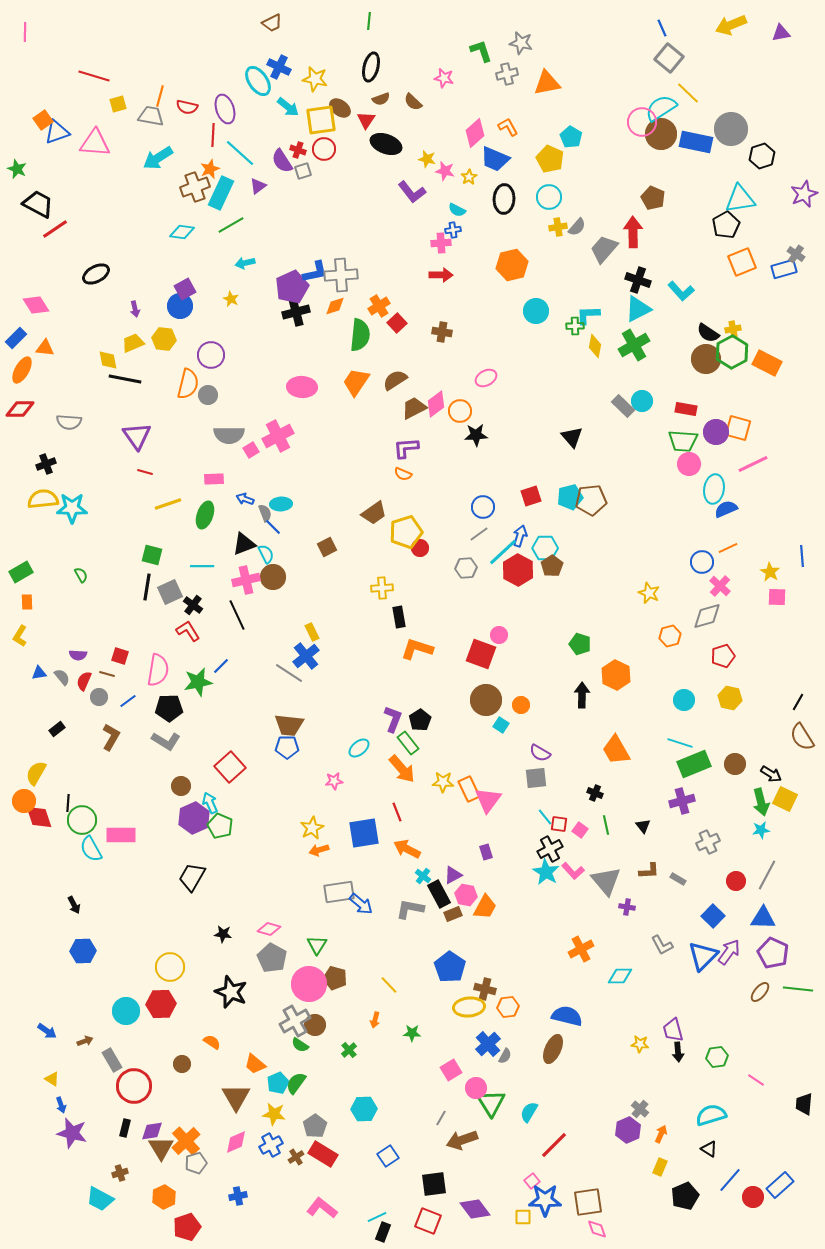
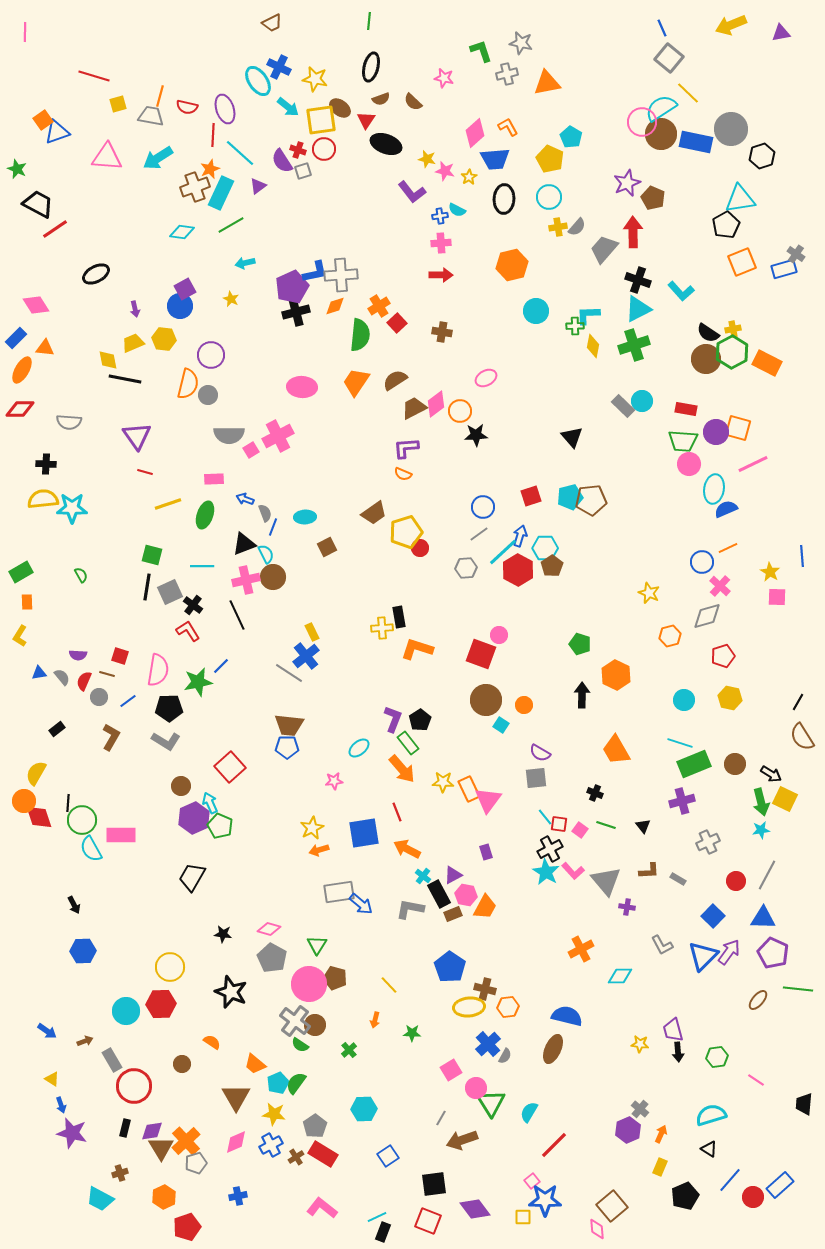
pink triangle at (95, 143): moved 12 px right, 14 px down
blue trapezoid at (495, 159): rotated 28 degrees counterclockwise
purple star at (804, 194): moved 177 px left, 11 px up
blue cross at (453, 230): moved 13 px left, 14 px up
green cross at (634, 345): rotated 12 degrees clockwise
yellow diamond at (595, 346): moved 2 px left
black cross at (46, 464): rotated 24 degrees clockwise
cyan ellipse at (281, 504): moved 24 px right, 13 px down
blue line at (273, 527): rotated 66 degrees clockwise
yellow cross at (382, 588): moved 40 px down
orange circle at (521, 705): moved 3 px right
green line at (606, 825): rotated 60 degrees counterclockwise
brown ellipse at (760, 992): moved 2 px left, 8 px down
gray cross at (295, 1021): rotated 24 degrees counterclockwise
brown square at (588, 1202): moved 24 px right, 4 px down; rotated 32 degrees counterclockwise
pink diamond at (597, 1229): rotated 15 degrees clockwise
